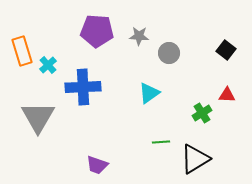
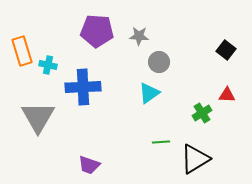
gray circle: moved 10 px left, 9 px down
cyan cross: rotated 36 degrees counterclockwise
purple trapezoid: moved 8 px left
